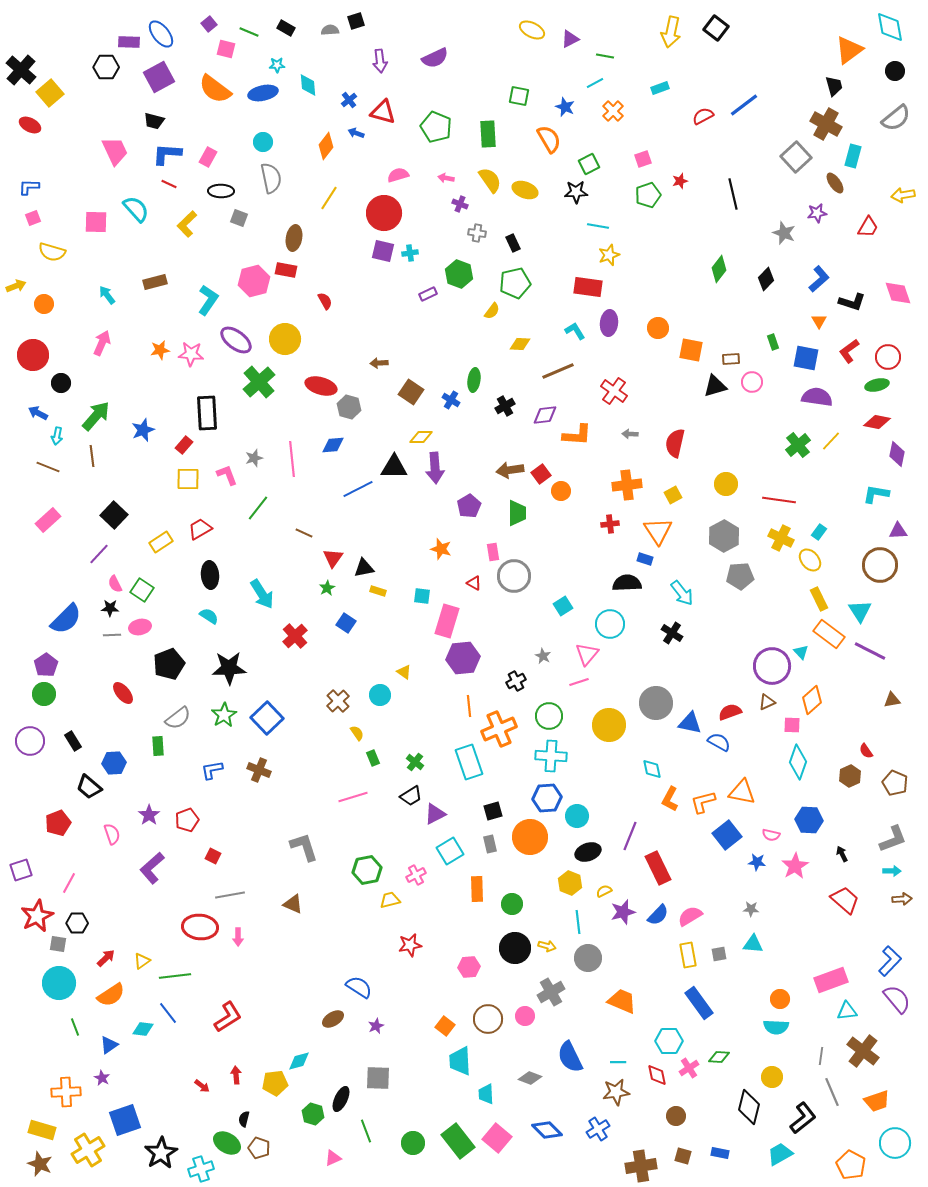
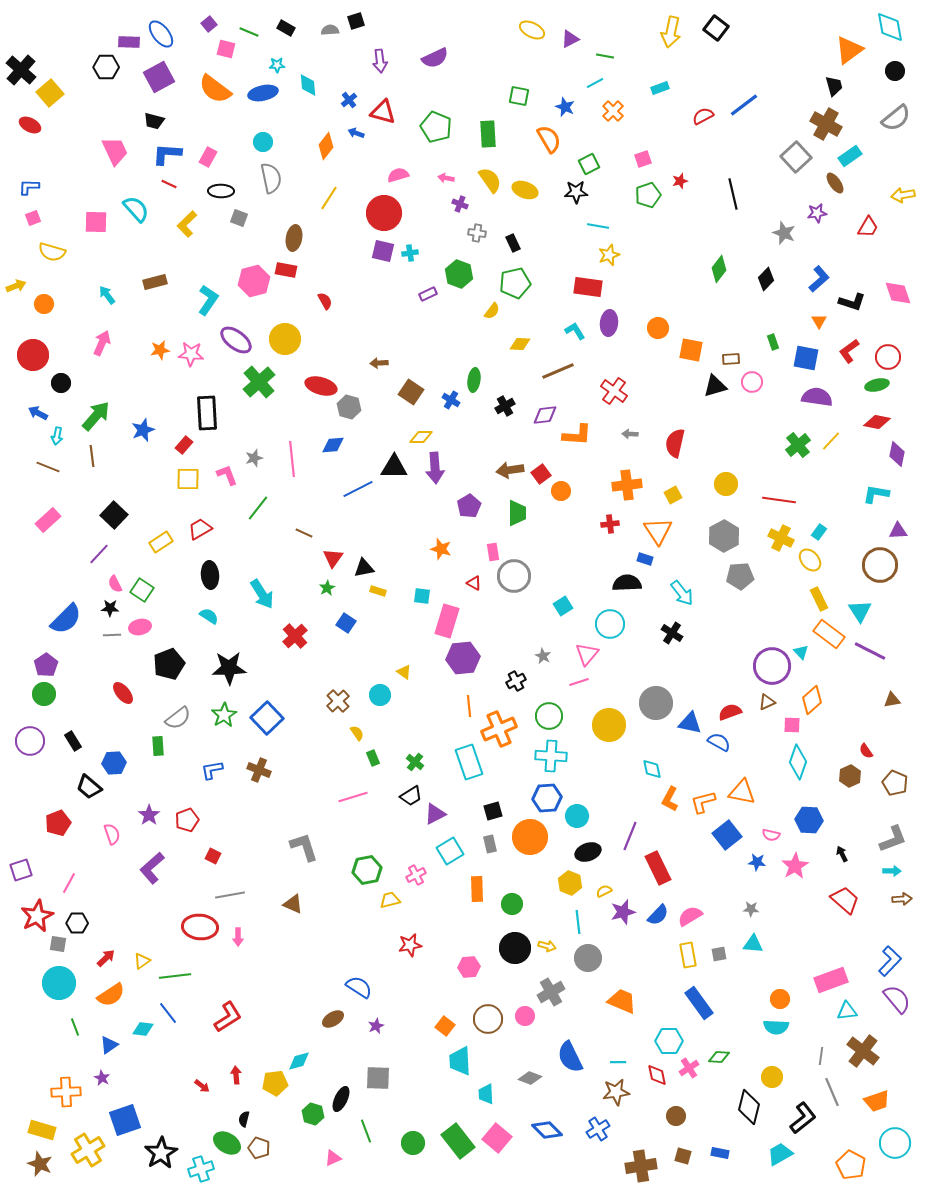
cyan rectangle at (853, 156): moved 3 px left; rotated 40 degrees clockwise
